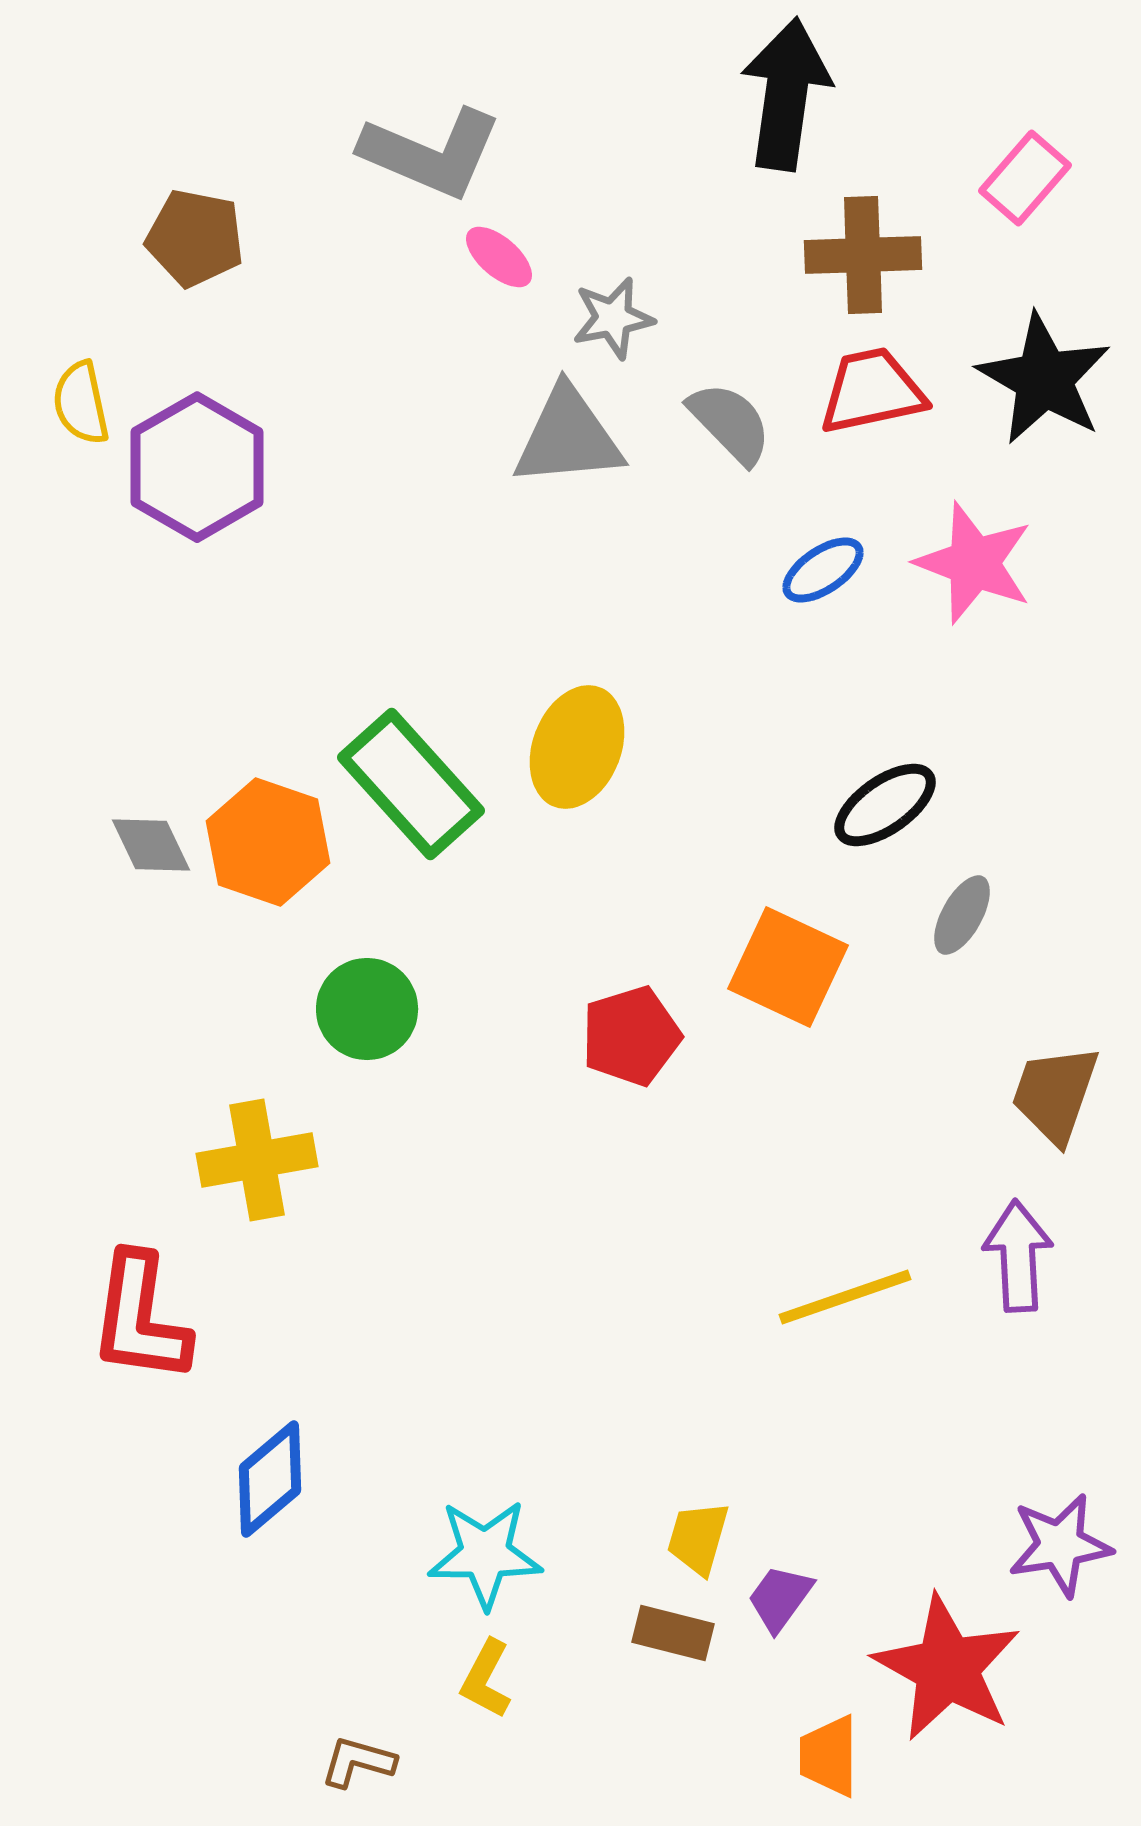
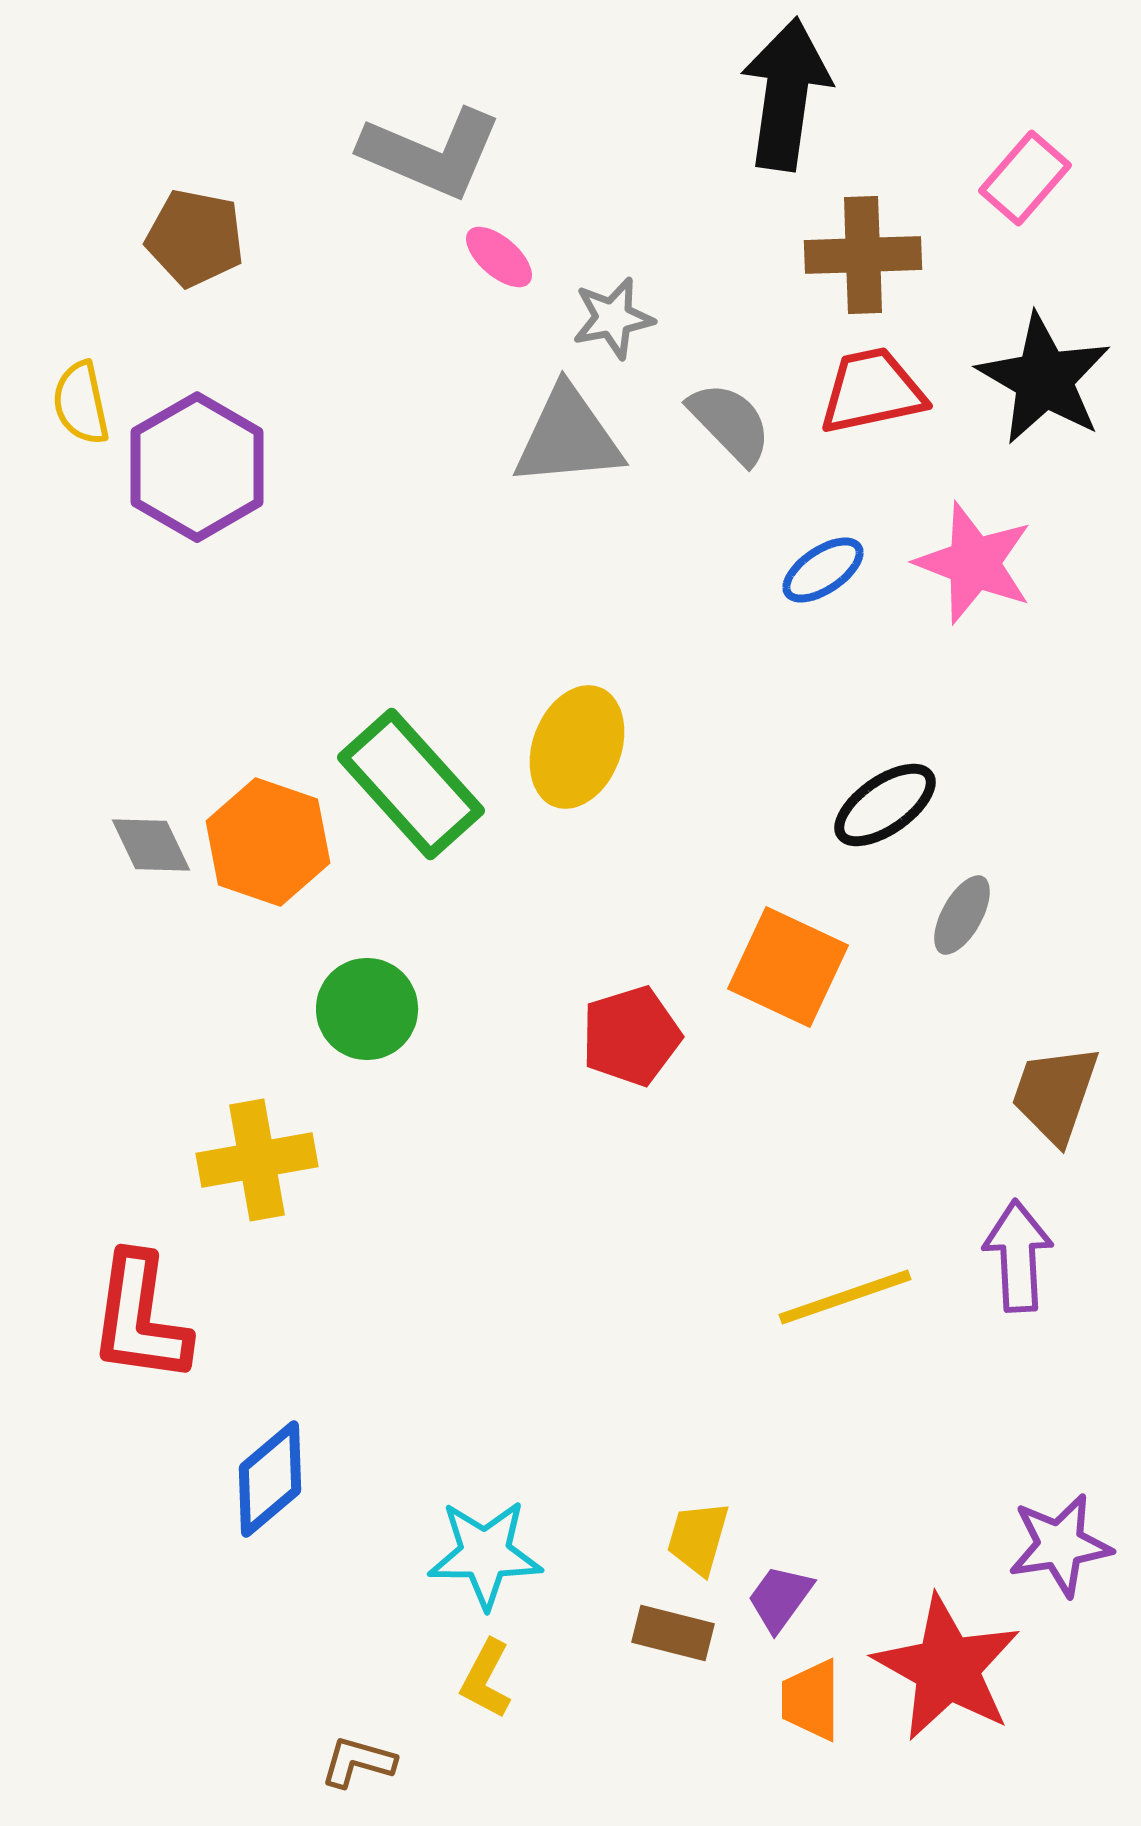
orange trapezoid: moved 18 px left, 56 px up
